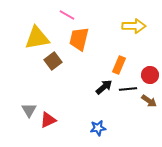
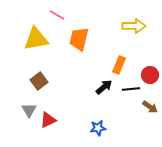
pink line: moved 10 px left
yellow triangle: moved 1 px left, 1 px down
brown square: moved 14 px left, 20 px down
black line: moved 3 px right
brown arrow: moved 1 px right, 6 px down
